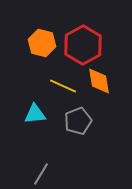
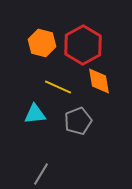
yellow line: moved 5 px left, 1 px down
